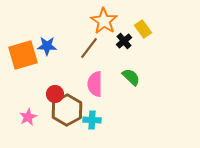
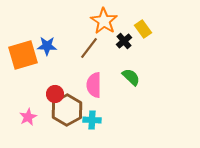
pink semicircle: moved 1 px left, 1 px down
